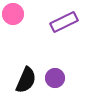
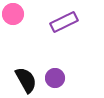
black semicircle: rotated 52 degrees counterclockwise
